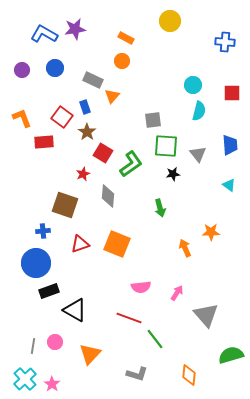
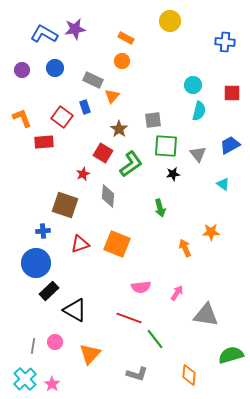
brown star at (87, 132): moved 32 px right, 3 px up
blue trapezoid at (230, 145): rotated 115 degrees counterclockwise
cyan triangle at (229, 185): moved 6 px left, 1 px up
black rectangle at (49, 291): rotated 24 degrees counterclockwise
gray triangle at (206, 315): rotated 40 degrees counterclockwise
